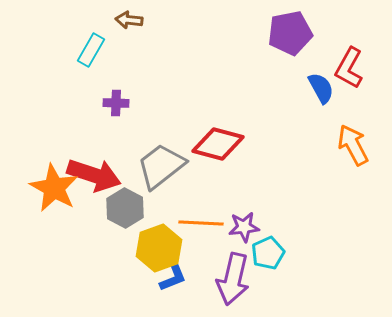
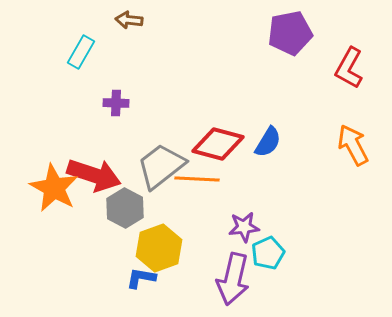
cyan rectangle: moved 10 px left, 2 px down
blue semicircle: moved 53 px left, 54 px down; rotated 60 degrees clockwise
orange line: moved 4 px left, 44 px up
blue L-shape: moved 32 px left; rotated 148 degrees counterclockwise
